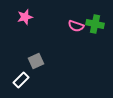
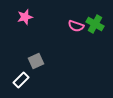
green cross: rotated 18 degrees clockwise
